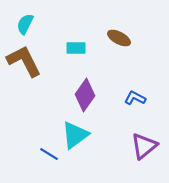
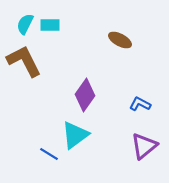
brown ellipse: moved 1 px right, 2 px down
cyan rectangle: moved 26 px left, 23 px up
blue L-shape: moved 5 px right, 6 px down
